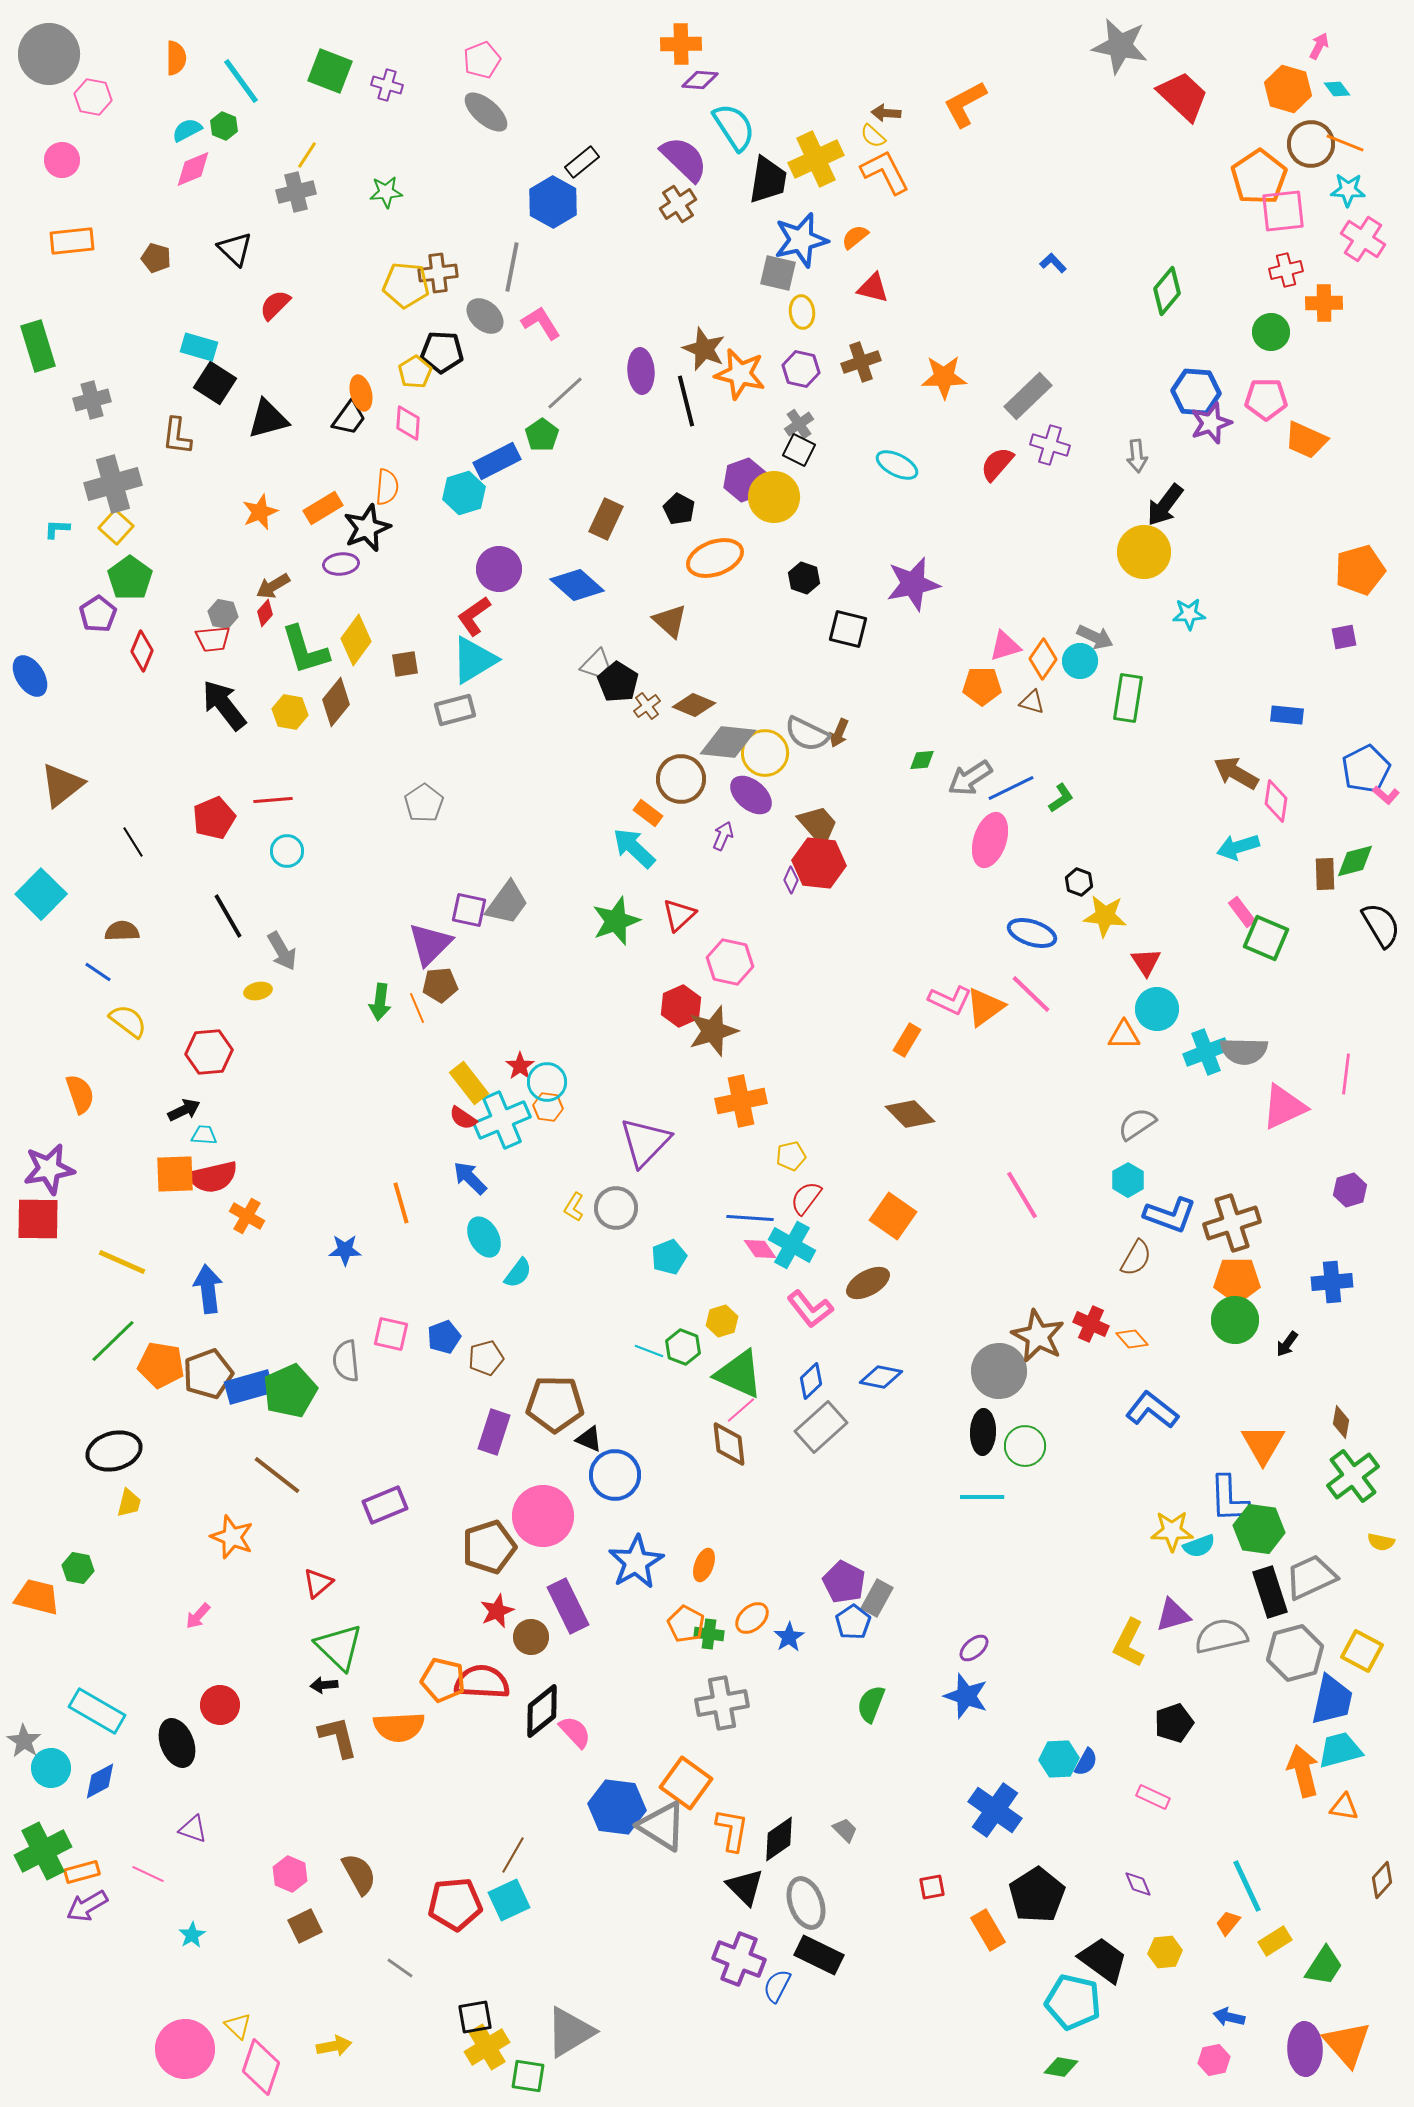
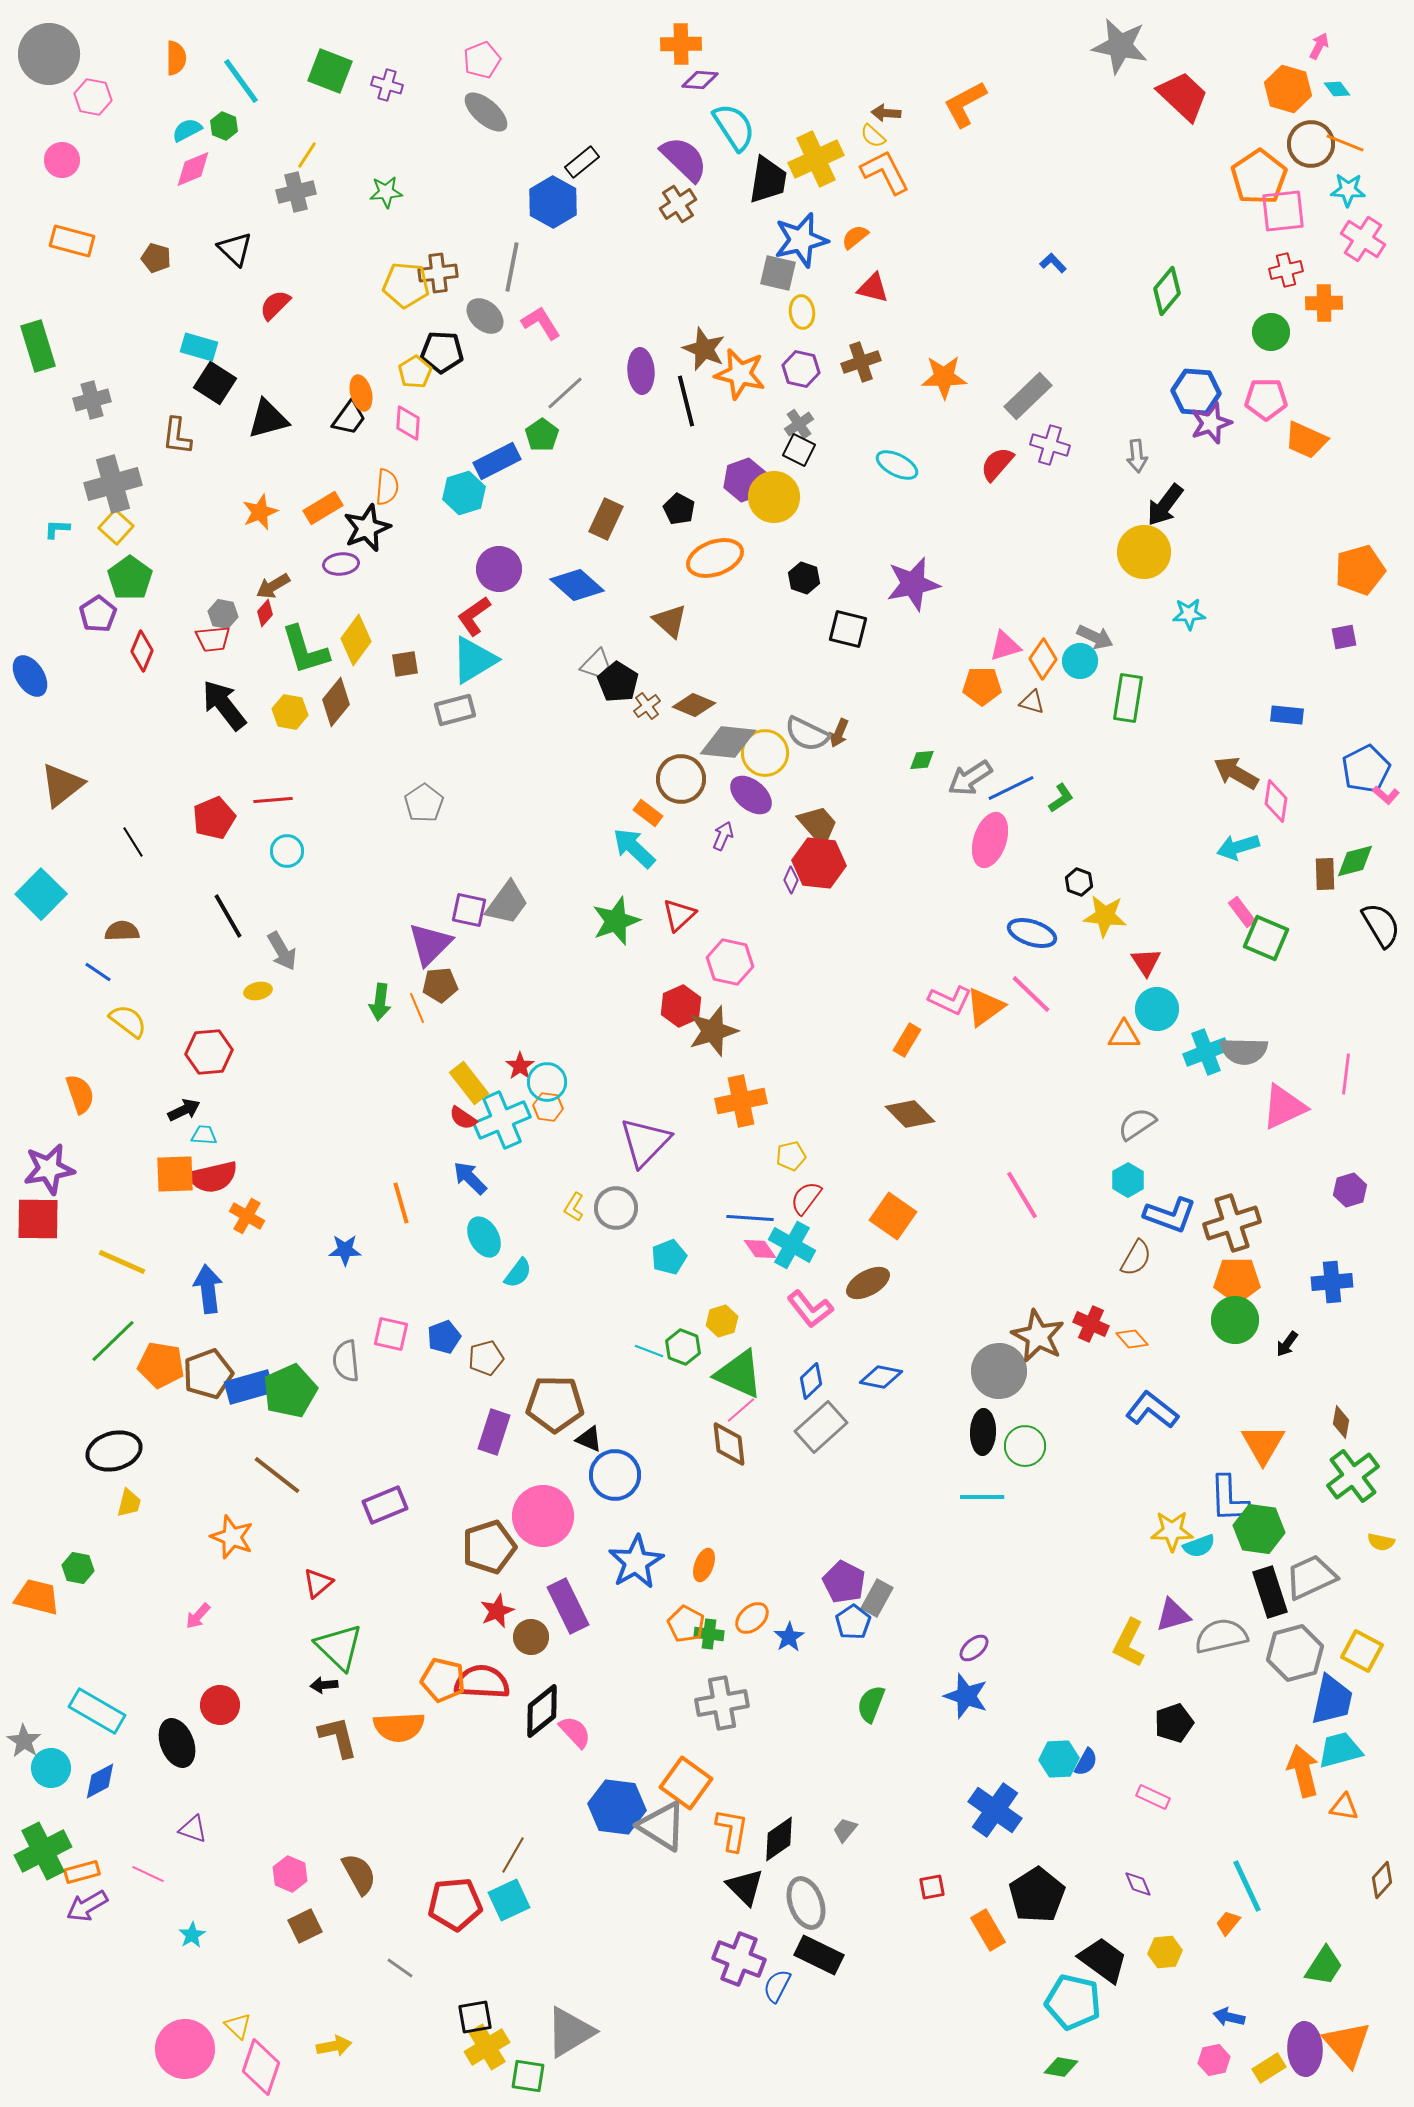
orange rectangle at (72, 241): rotated 21 degrees clockwise
gray trapezoid at (845, 1830): rotated 96 degrees counterclockwise
yellow rectangle at (1275, 1941): moved 6 px left, 127 px down
